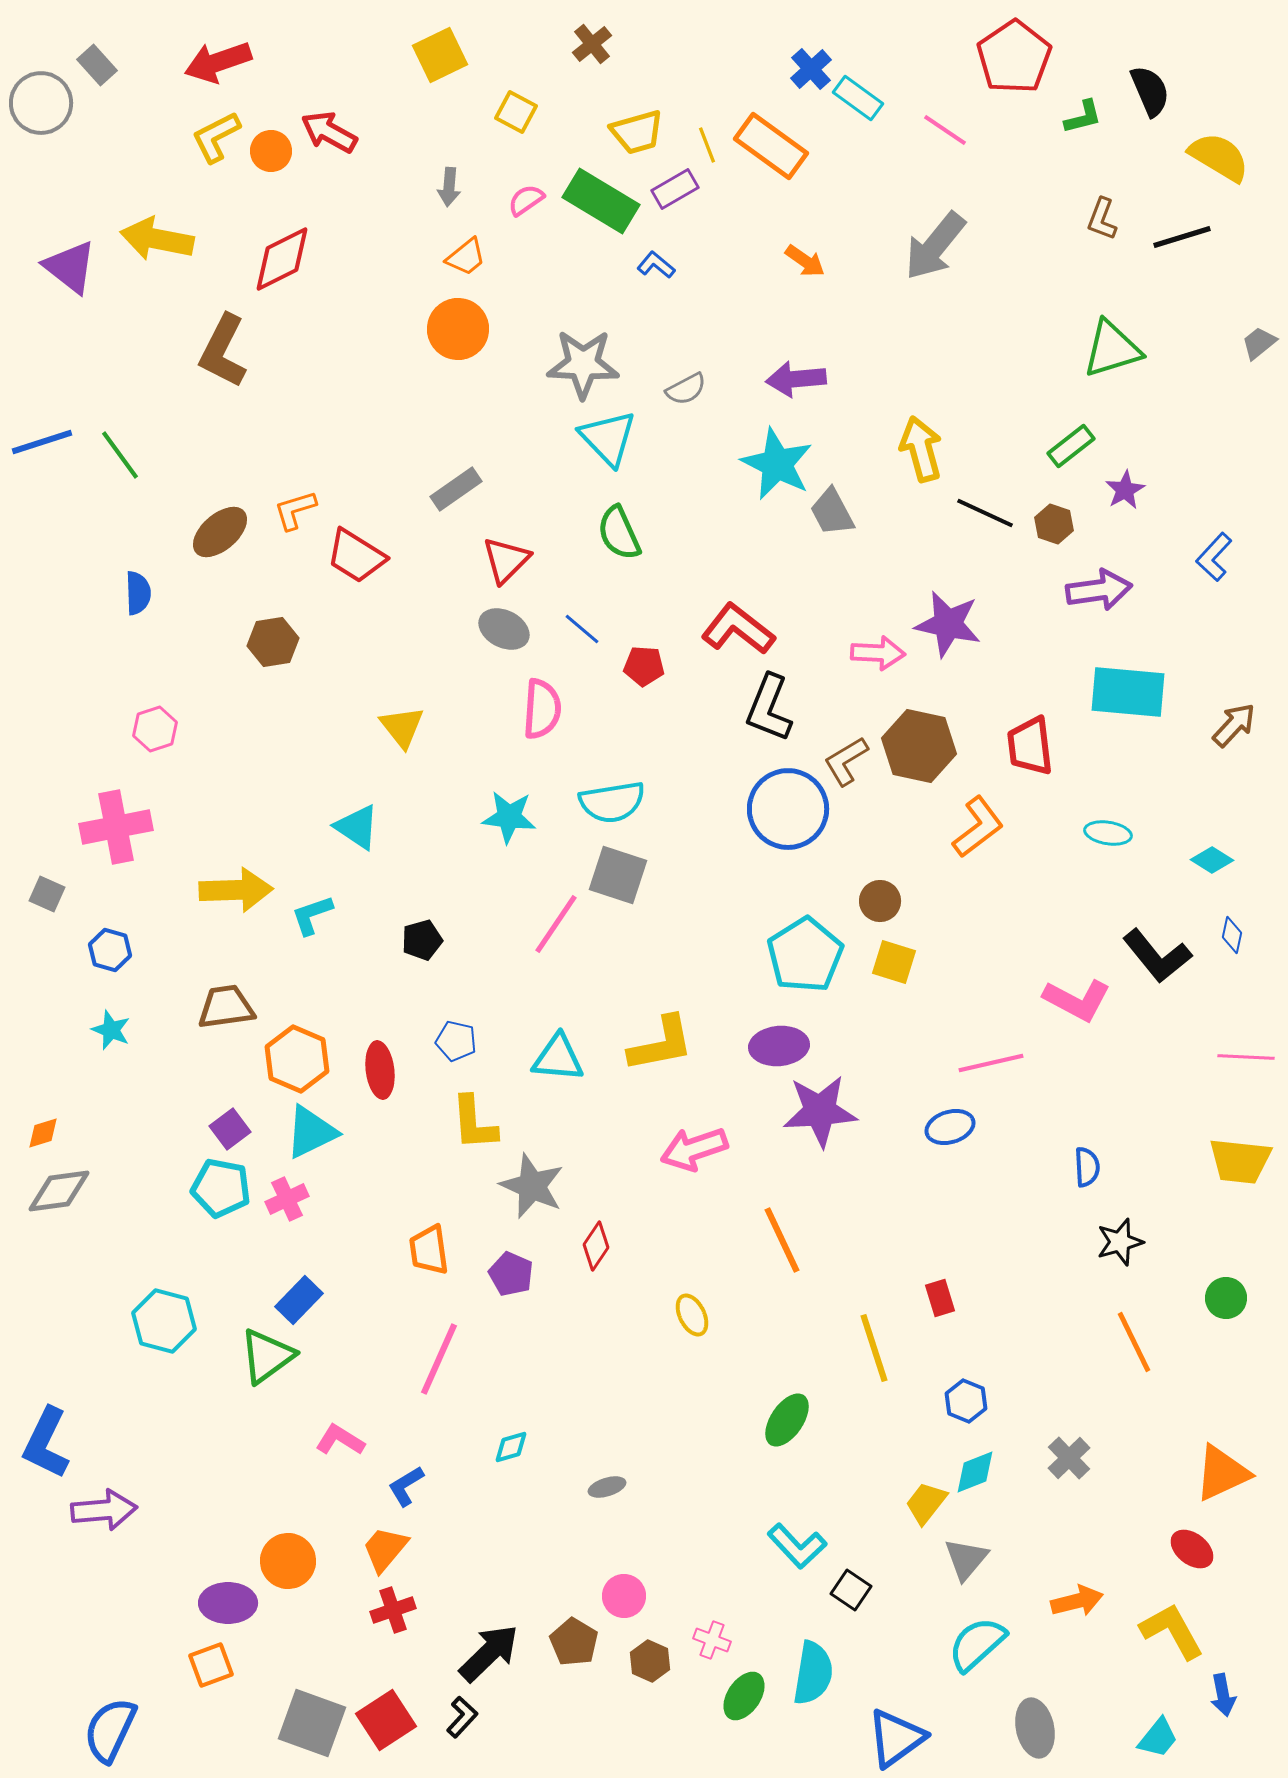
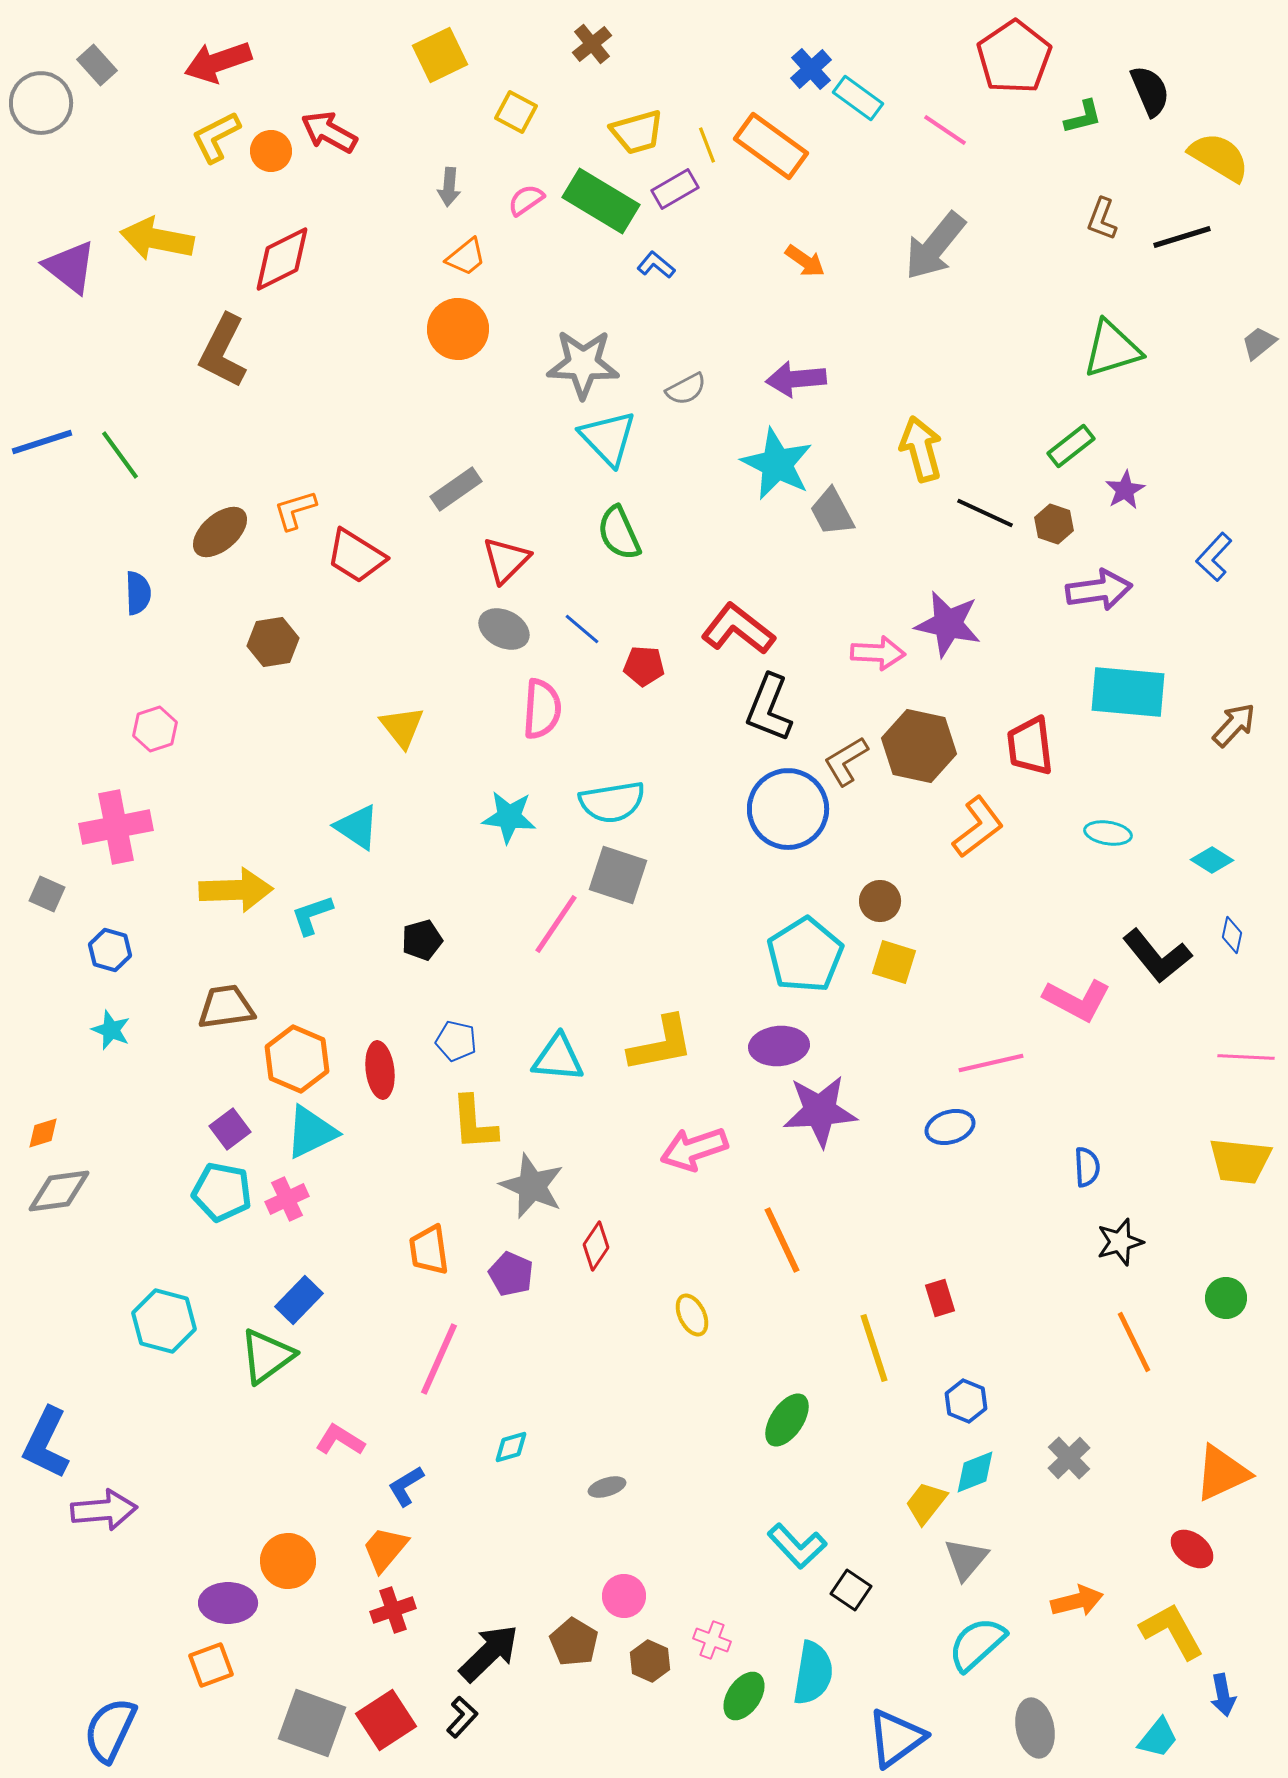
cyan pentagon at (221, 1188): moved 1 px right, 4 px down
